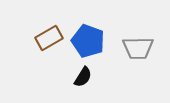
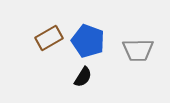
gray trapezoid: moved 2 px down
